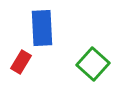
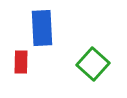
red rectangle: rotated 30 degrees counterclockwise
